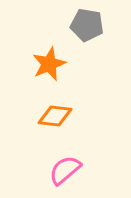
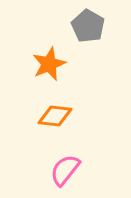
gray pentagon: moved 1 px right, 1 px down; rotated 20 degrees clockwise
pink semicircle: rotated 12 degrees counterclockwise
